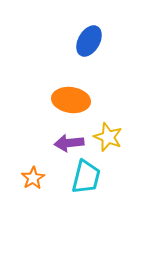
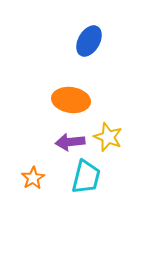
purple arrow: moved 1 px right, 1 px up
